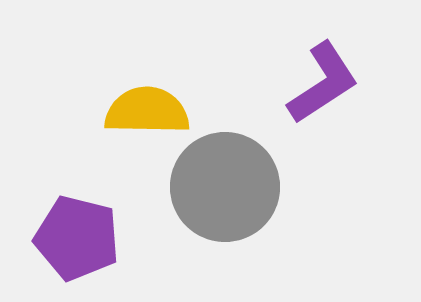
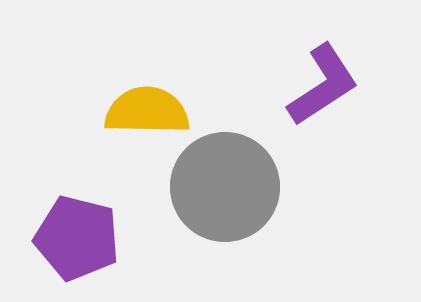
purple L-shape: moved 2 px down
